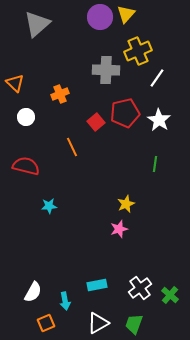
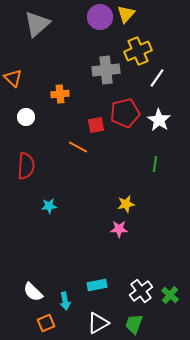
gray cross: rotated 8 degrees counterclockwise
orange triangle: moved 2 px left, 5 px up
orange cross: rotated 18 degrees clockwise
red square: moved 3 px down; rotated 30 degrees clockwise
orange line: moved 6 px right; rotated 36 degrees counterclockwise
red semicircle: rotated 80 degrees clockwise
yellow star: rotated 12 degrees clockwise
pink star: rotated 18 degrees clockwise
white cross: moved 1 px right, 3 px down
white semicircle: rotated 105 degrees clockwise
